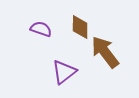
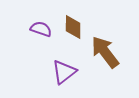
brown diamond: moved 7 px left
